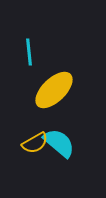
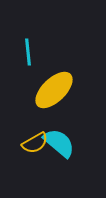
cyan line: moved 1 px left
